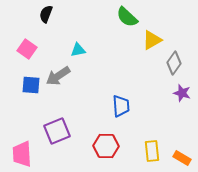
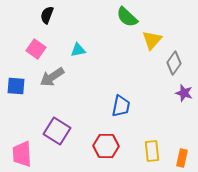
black semicircle: moved 1 px right, 1 px down
yellow triangle: rotated 20 degrees counterclockwise
pink square: moved 9 px right
gray arrow: moved 6 px left, 1 px down
blue square: moved 15 px left, 1 px down
purple star: moved 2 px right
blue trapezoid: rotated 15 degrees clockwise
purple square: rotated 36 degrees counterclockwise
orange rectangle: rotated 72 degrees clockwise
